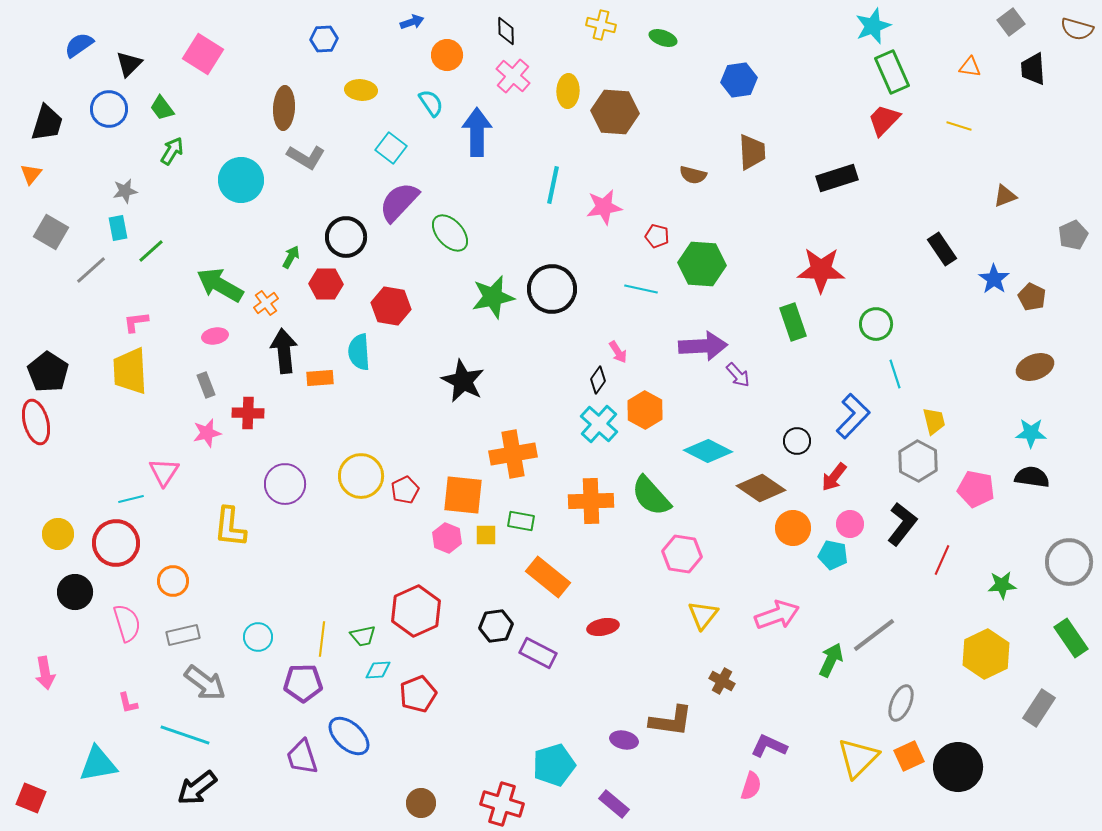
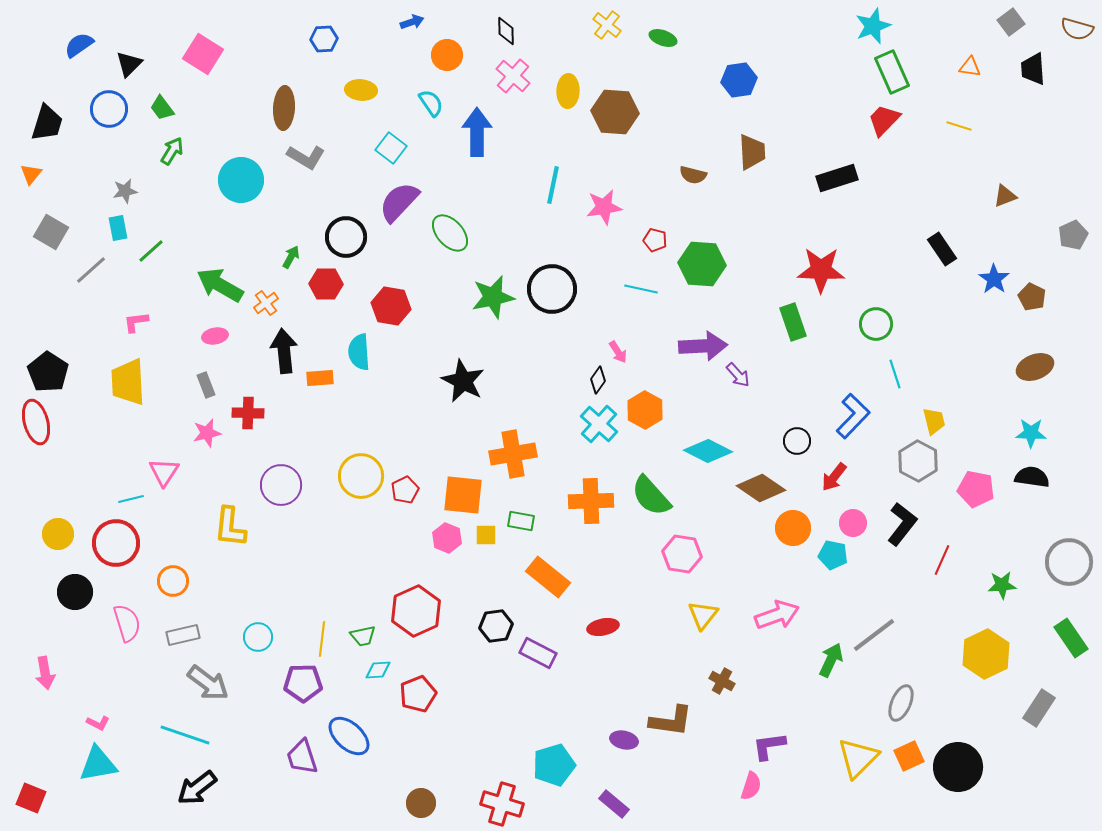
yellow cross at (601, 25): moved 6 px right; rotated 24 degrees clockwise
red pentagon at (657, 236): moved 2 px left, 4 px down
yellow trapezoid at (130, 371): moved 2 px left, 11 px down
purple circle at (285, 484): moved 4 px left, 1 px down
pink circle at (850, 524): moved 3 px right, 1 px up
gray arrow at (205, 683): moved 3 px right
pink L-shape at (128, 703): moved 30 px left, 20 px down; rotated 50 degrees counterclockwise
purple L-shape at (769, 746): rotated 33 degrees counterclockwise
